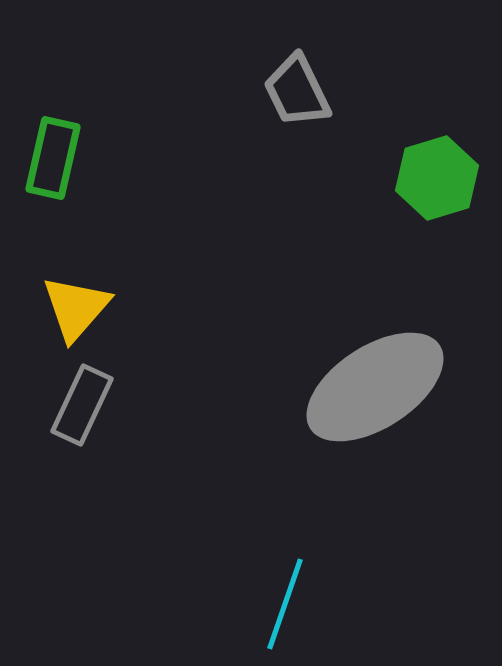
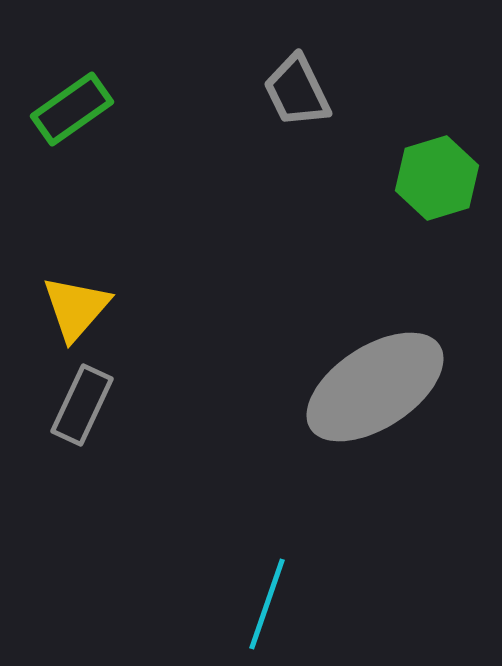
green rectangle: moved 19 px right, 49 px up; rotated 42 degrees clockwise
cyan line: moved 18 px left
